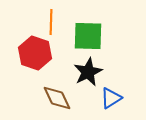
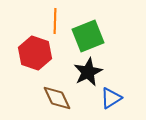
orange line: moved 4 px right, 1 px up
green square: rotated 24 degrees counterclockwise
